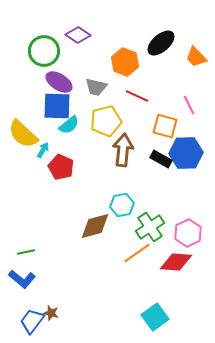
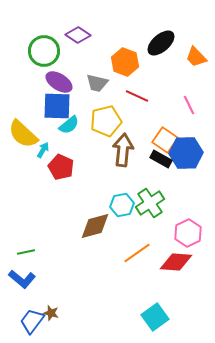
gray trapezoid: moved 1 px right, 4 px up
orange square: moved 14 px down; rotated 20 degrees clockwise
green cross: moved 24 px up
